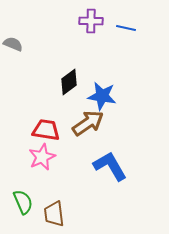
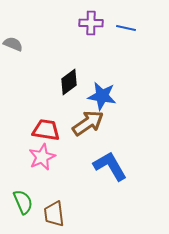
purple cross: moved 2 px down
